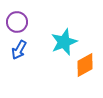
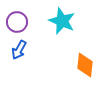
cyan star: moved 2 px left, 21 px up; rotated 28 degrees counterclockwise
orange diamond: rotated 55 degrees counterclockwise
